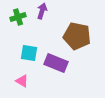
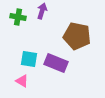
green cross: rotated 28 degrees clockwise
cyan square: moved 6 px down
